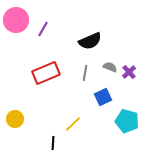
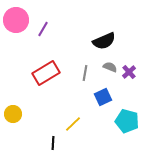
black semicircle: moved 14 px right
red rectangle: rotated 8 degrees counterclockwise
yellow circle: moved 2 px left, 5 px up
